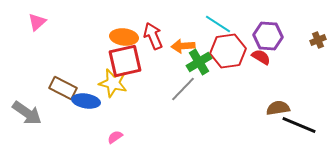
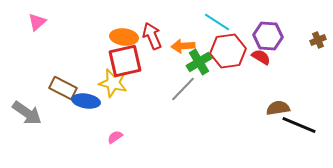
cyan line: moved 1 px left, 2 px up
red arrow: moved 1 px left
